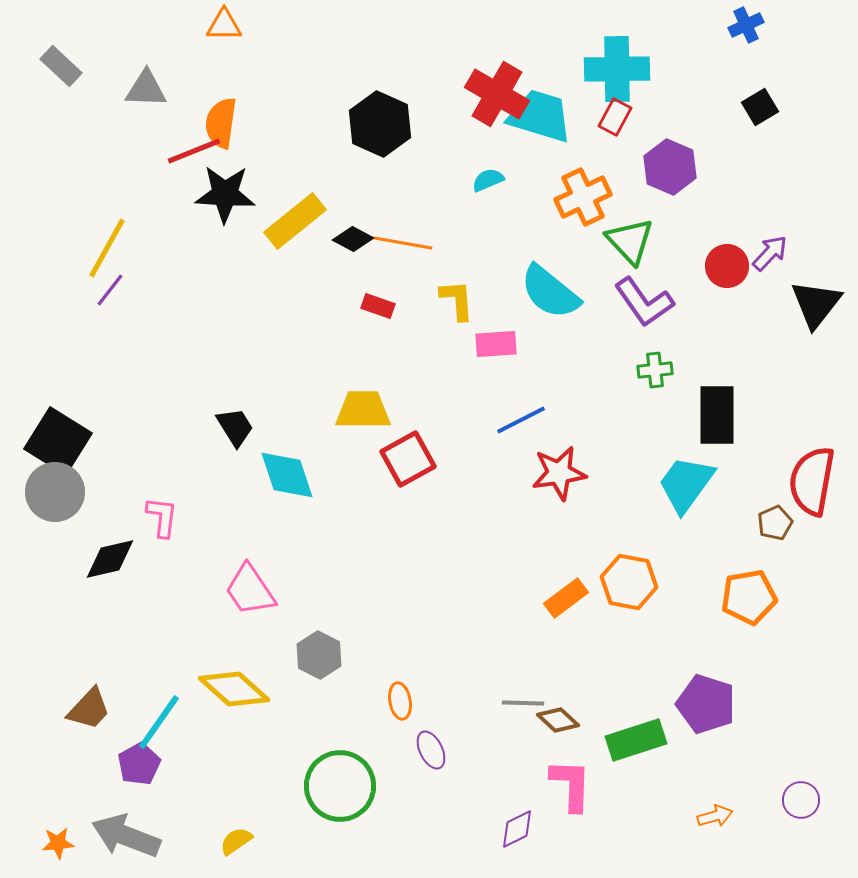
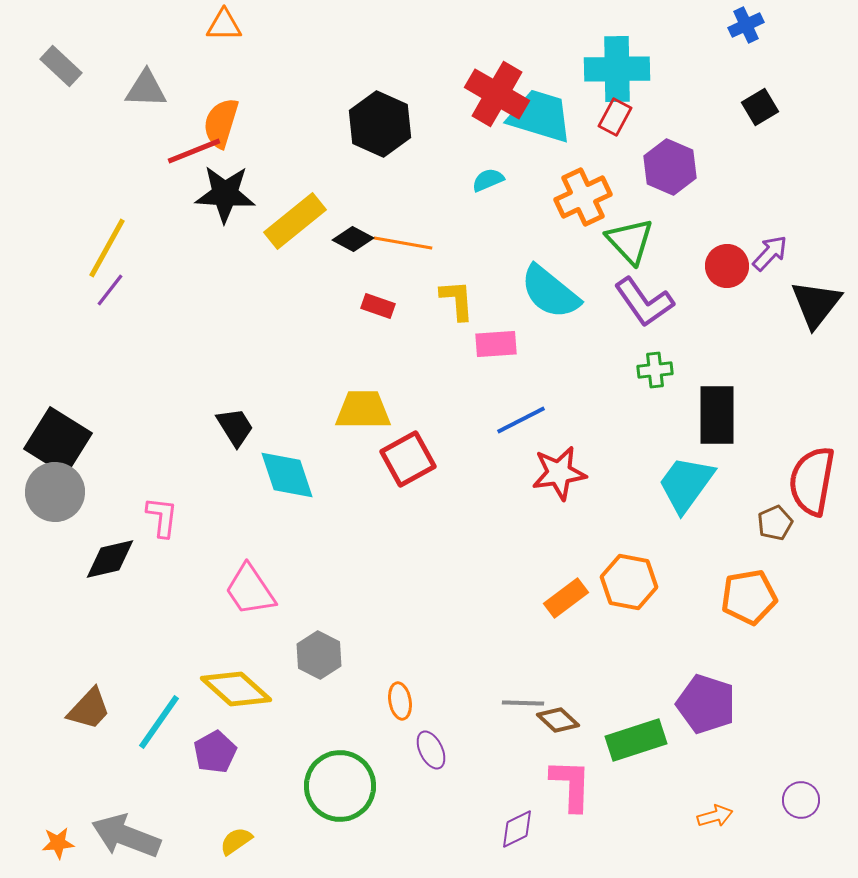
orange semicircle at (221, 123): rotated 9 degrees clockwise
yellow diamond at (234, 689): moved 2 px right
purple pentagon at (139, 764): moved 76 px right, 12 px up
